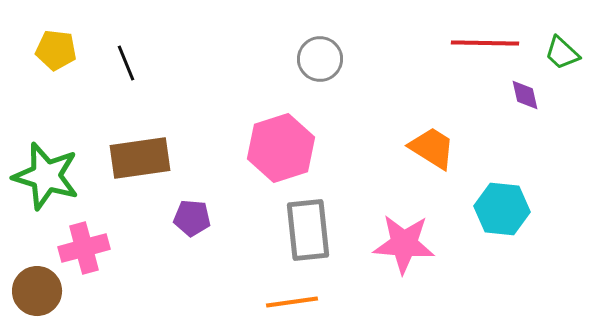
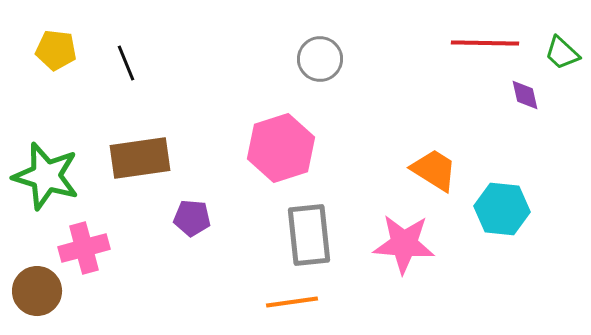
orange trapezoid: moved 2 px right, 22 px down
gray rectangle: moved 1 px right, 5 px down
